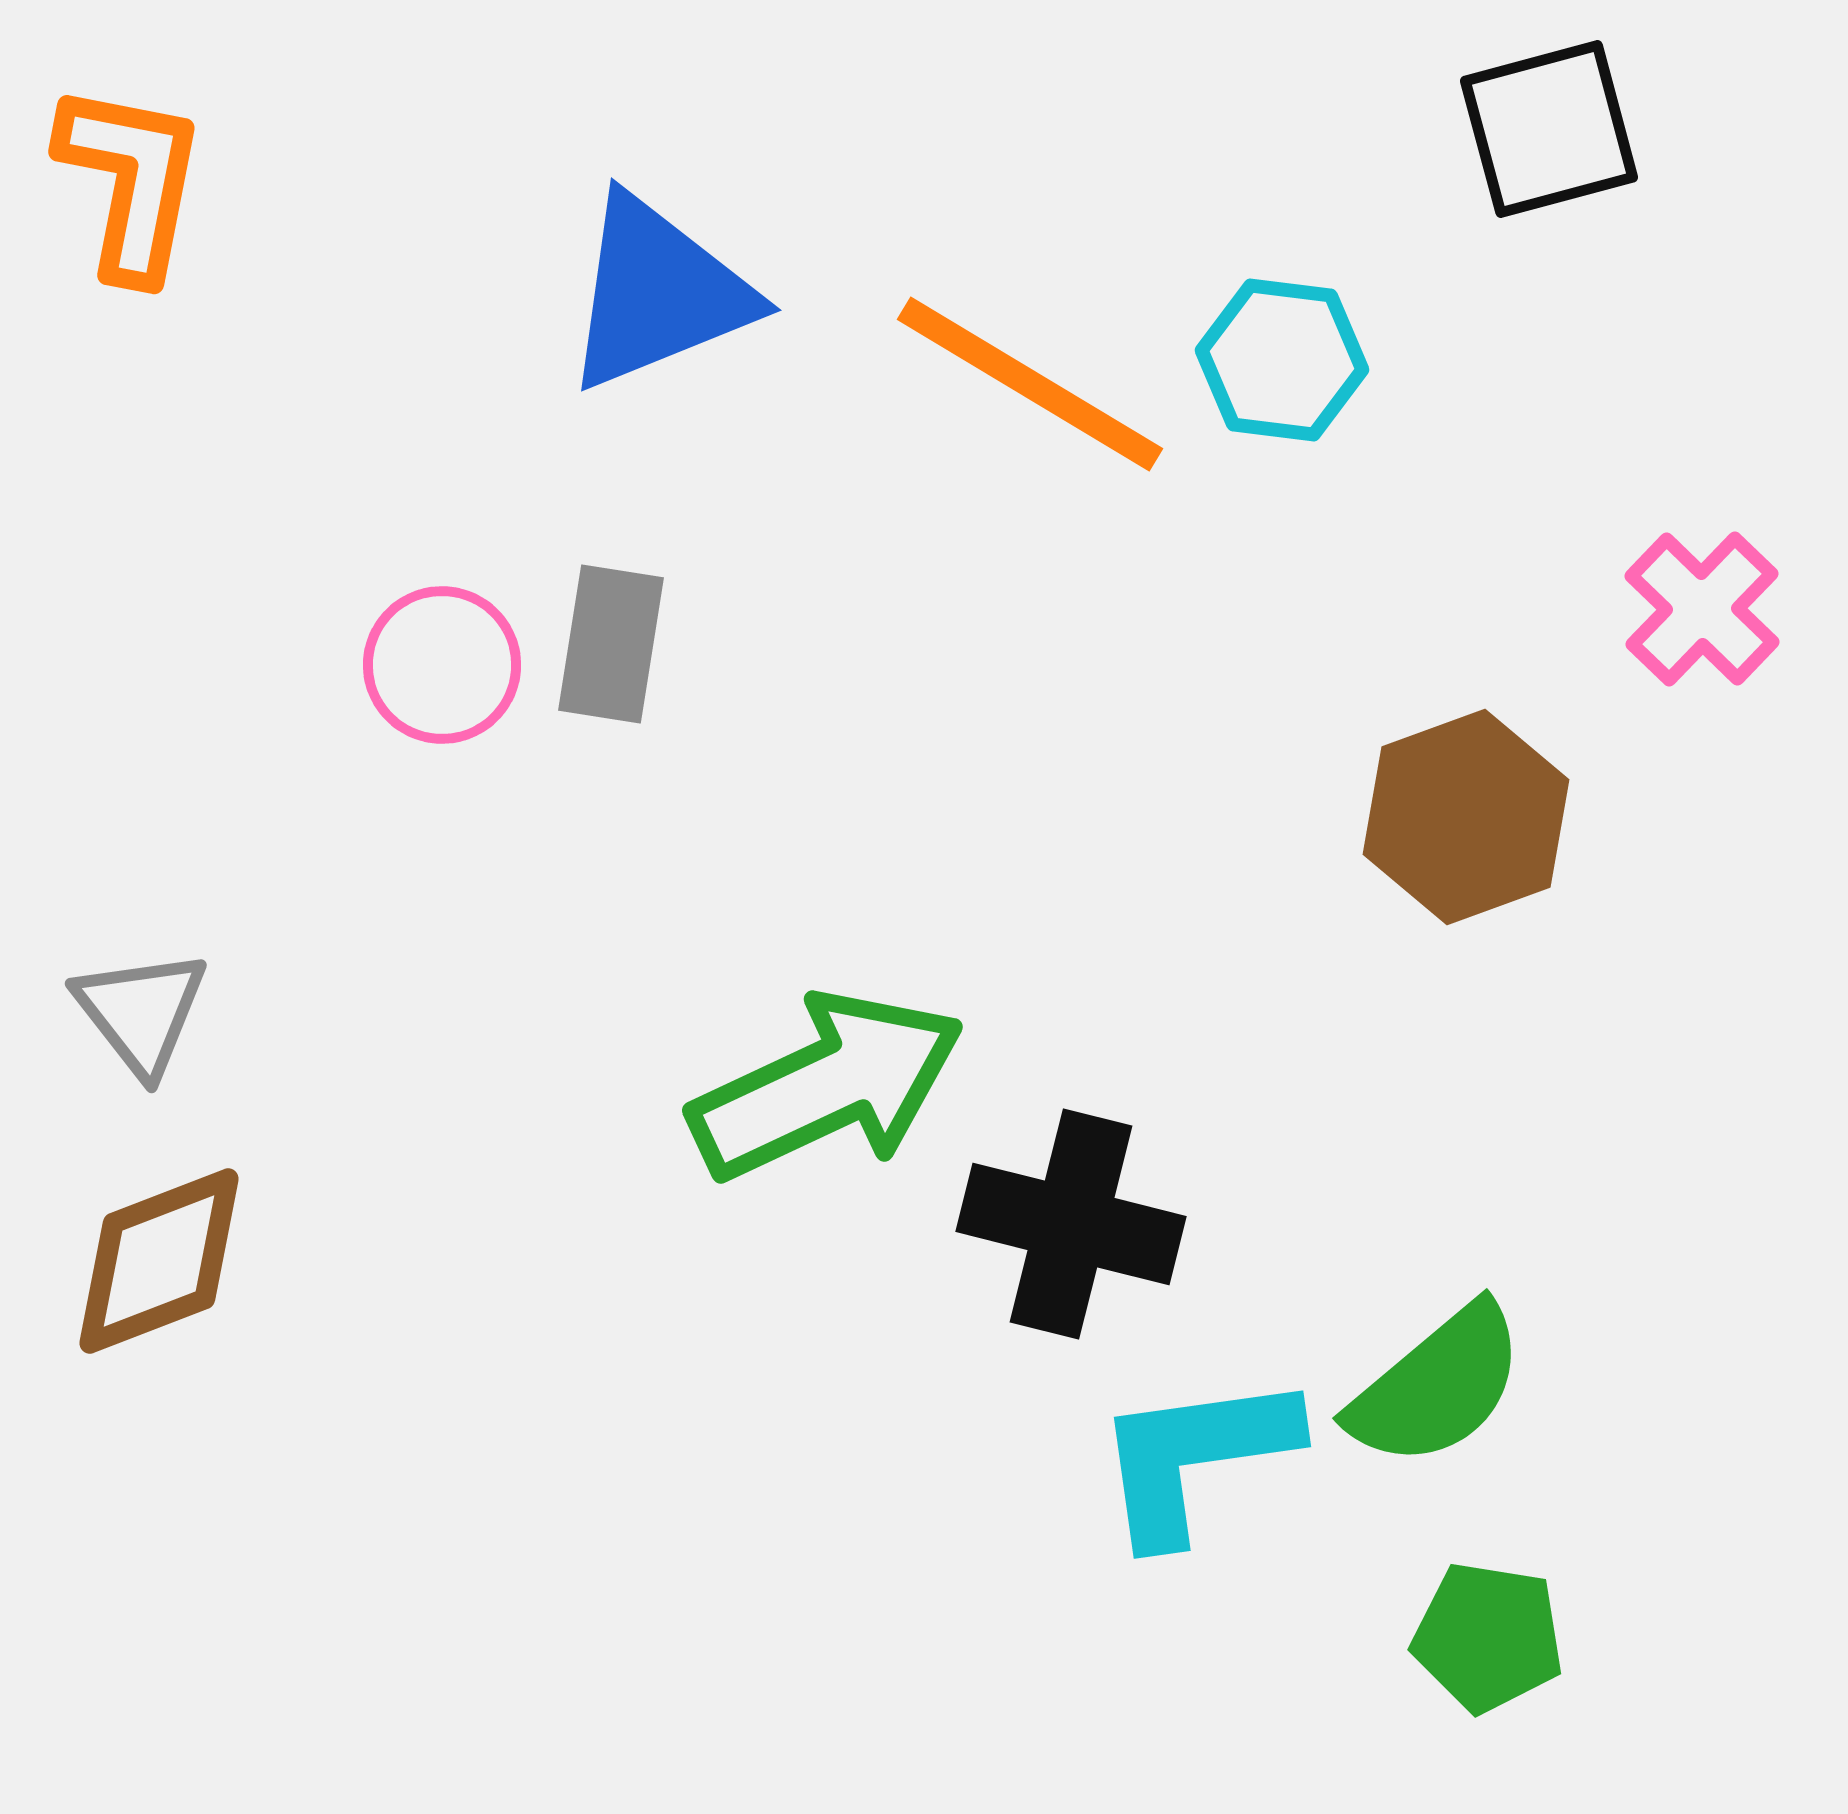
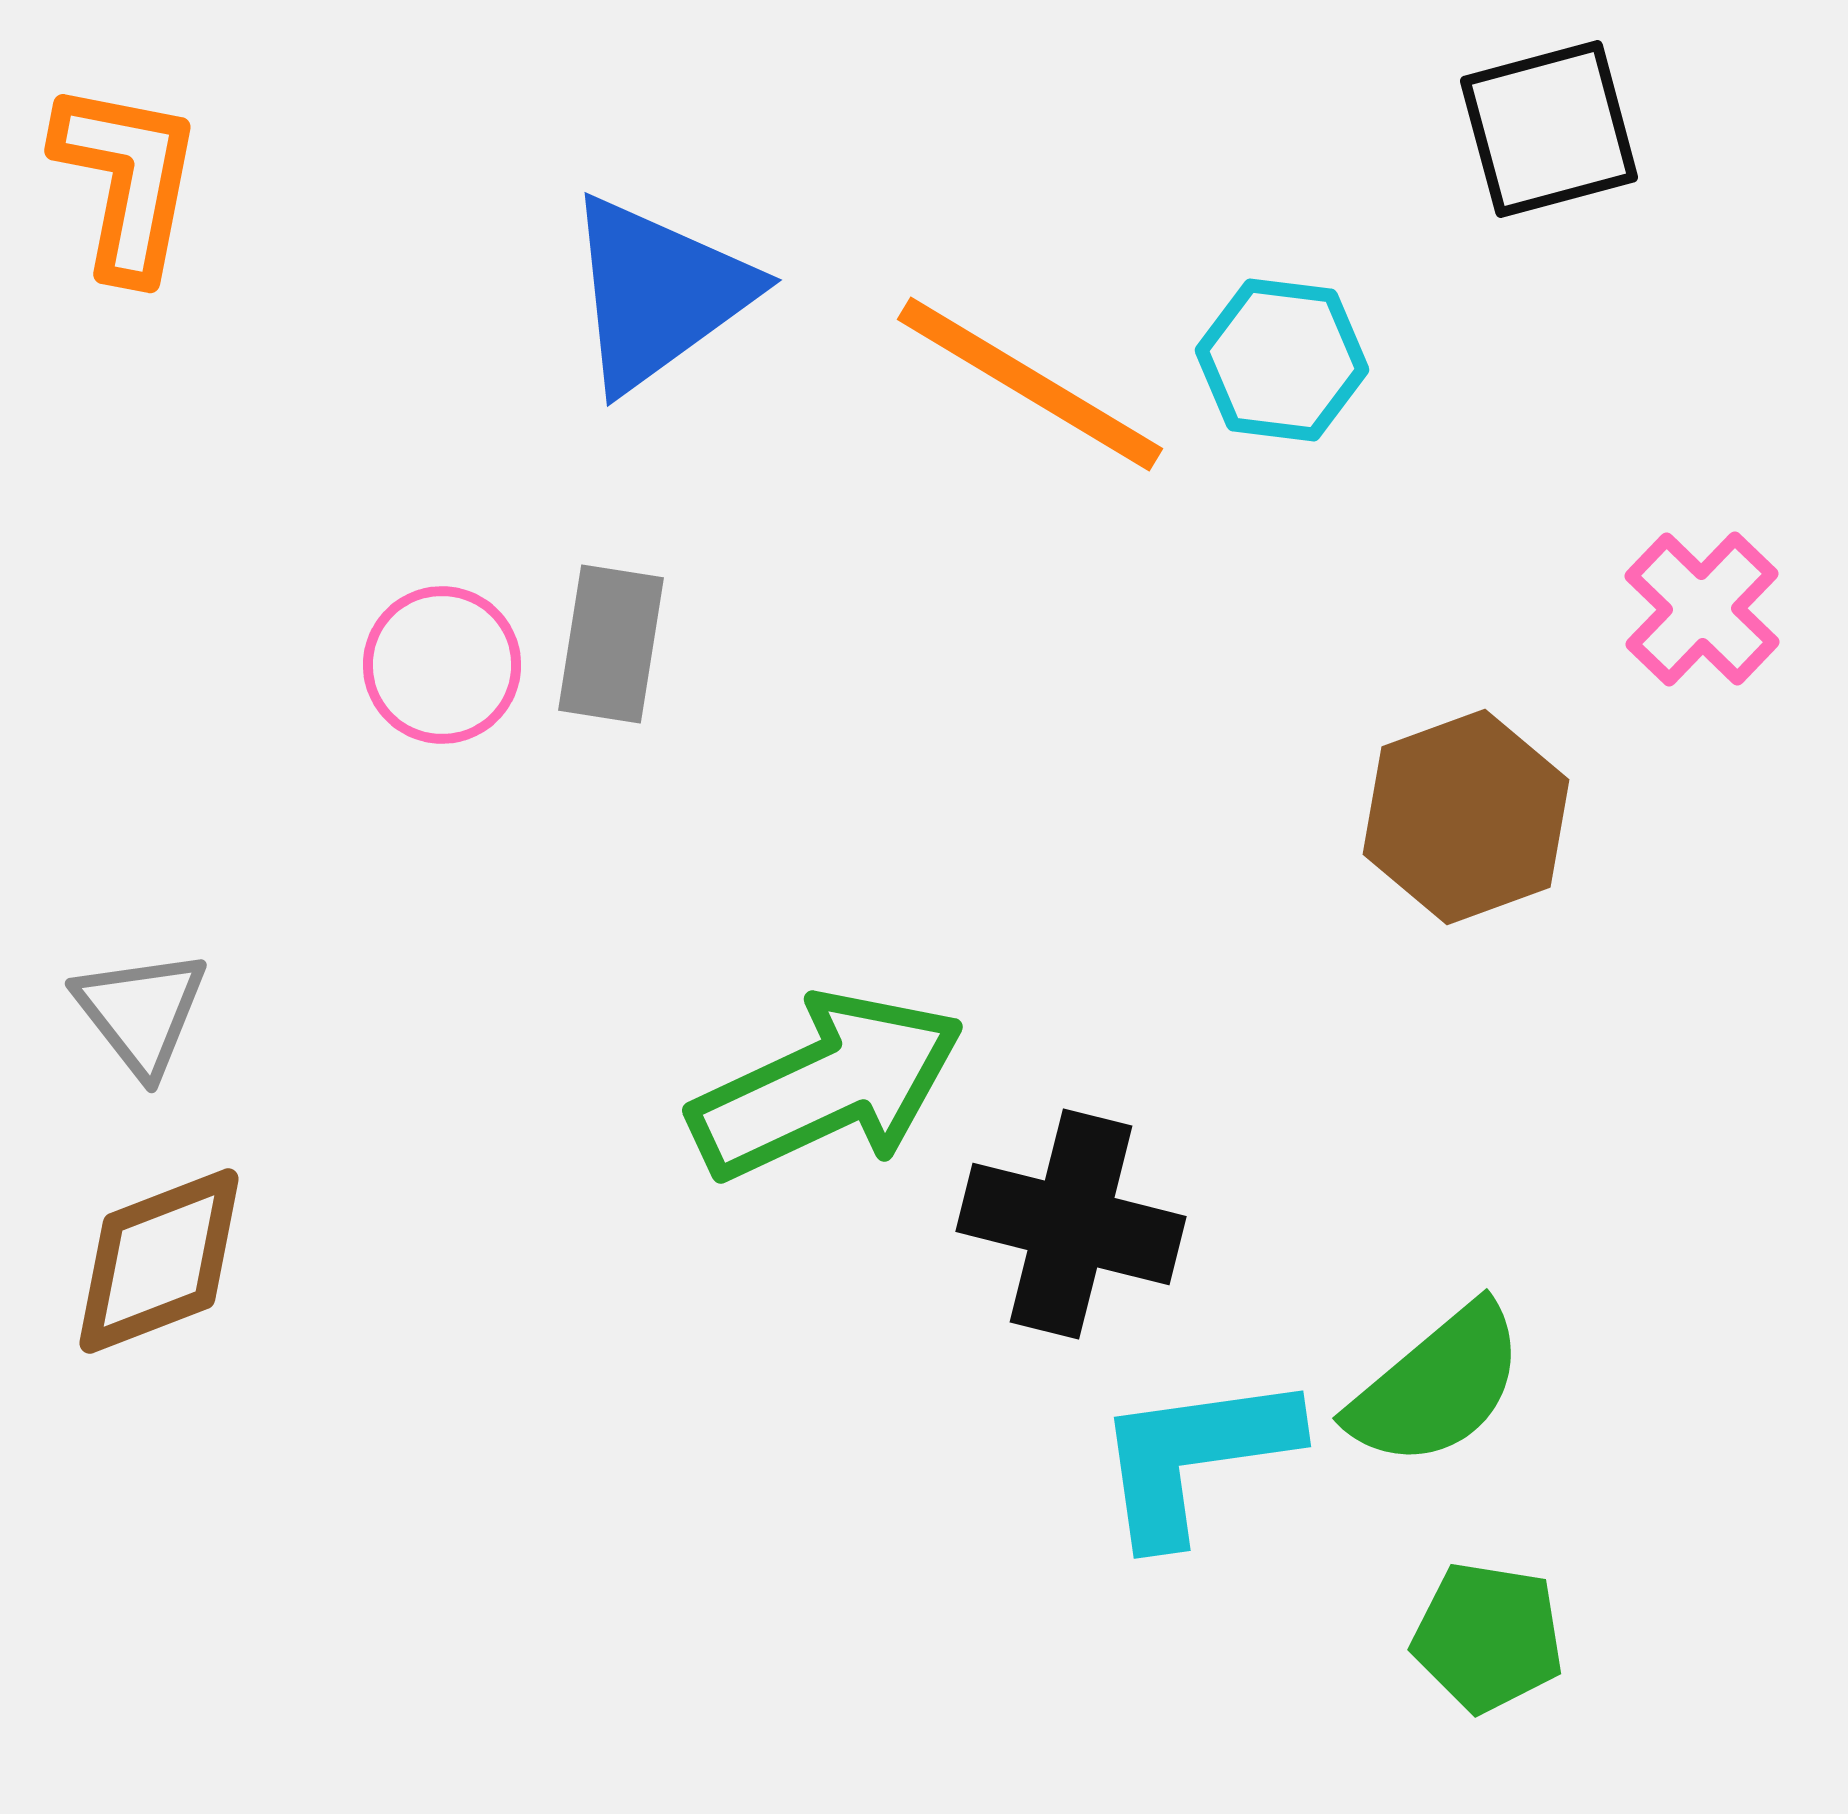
orange L-shape: moved 4 px left, 1 px up
blue triangle: rotated 14 degrees counterclockwise
